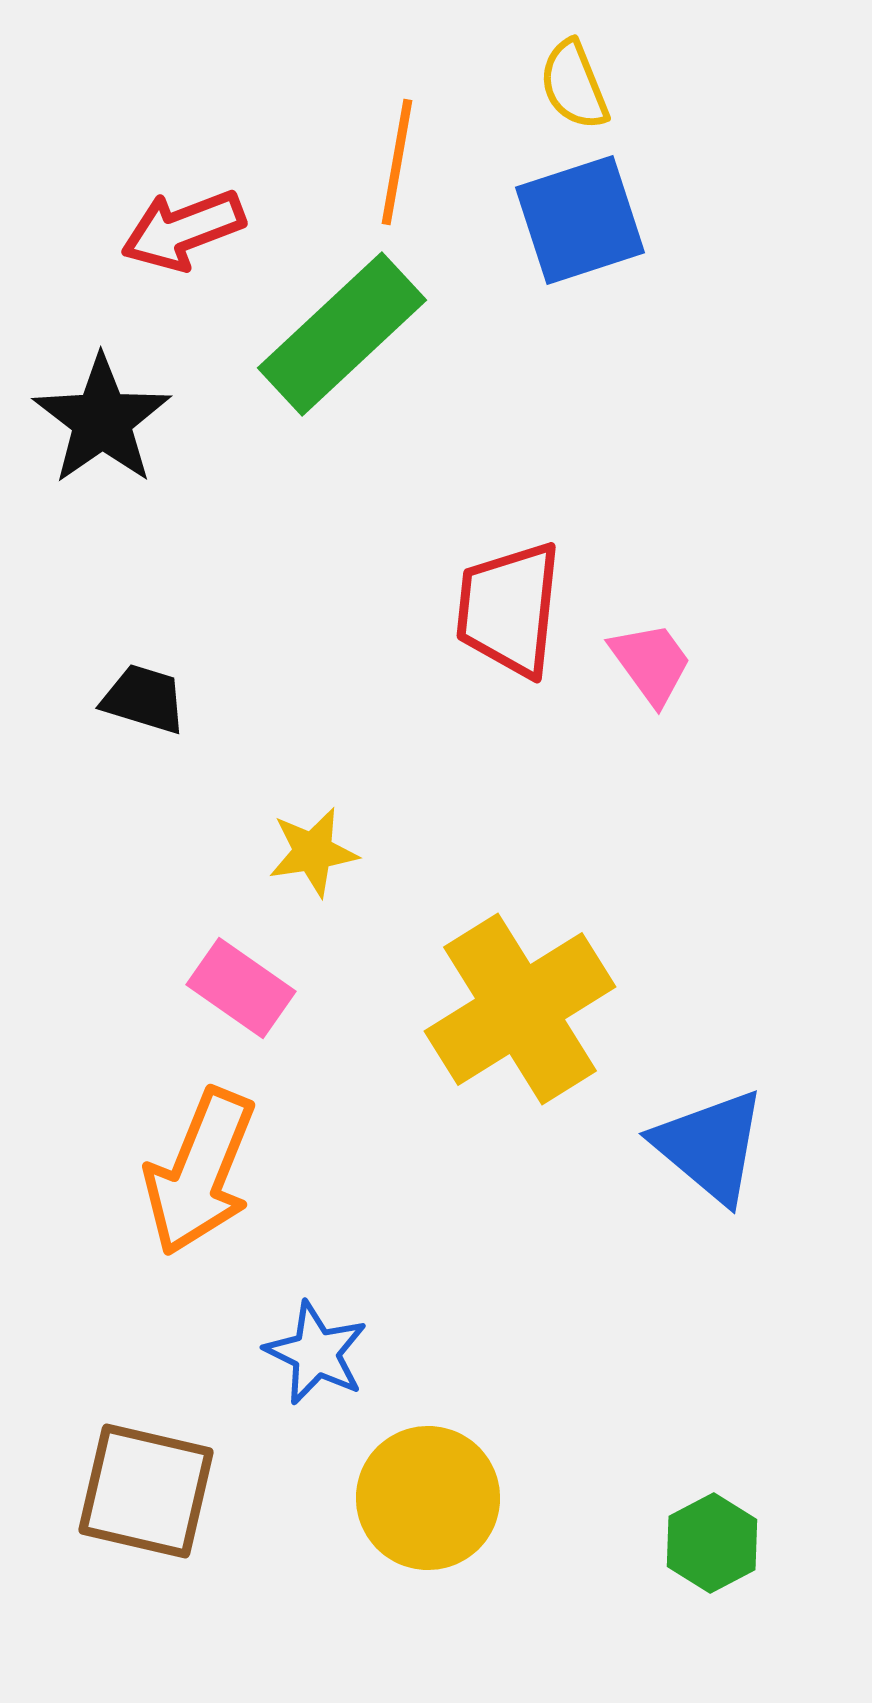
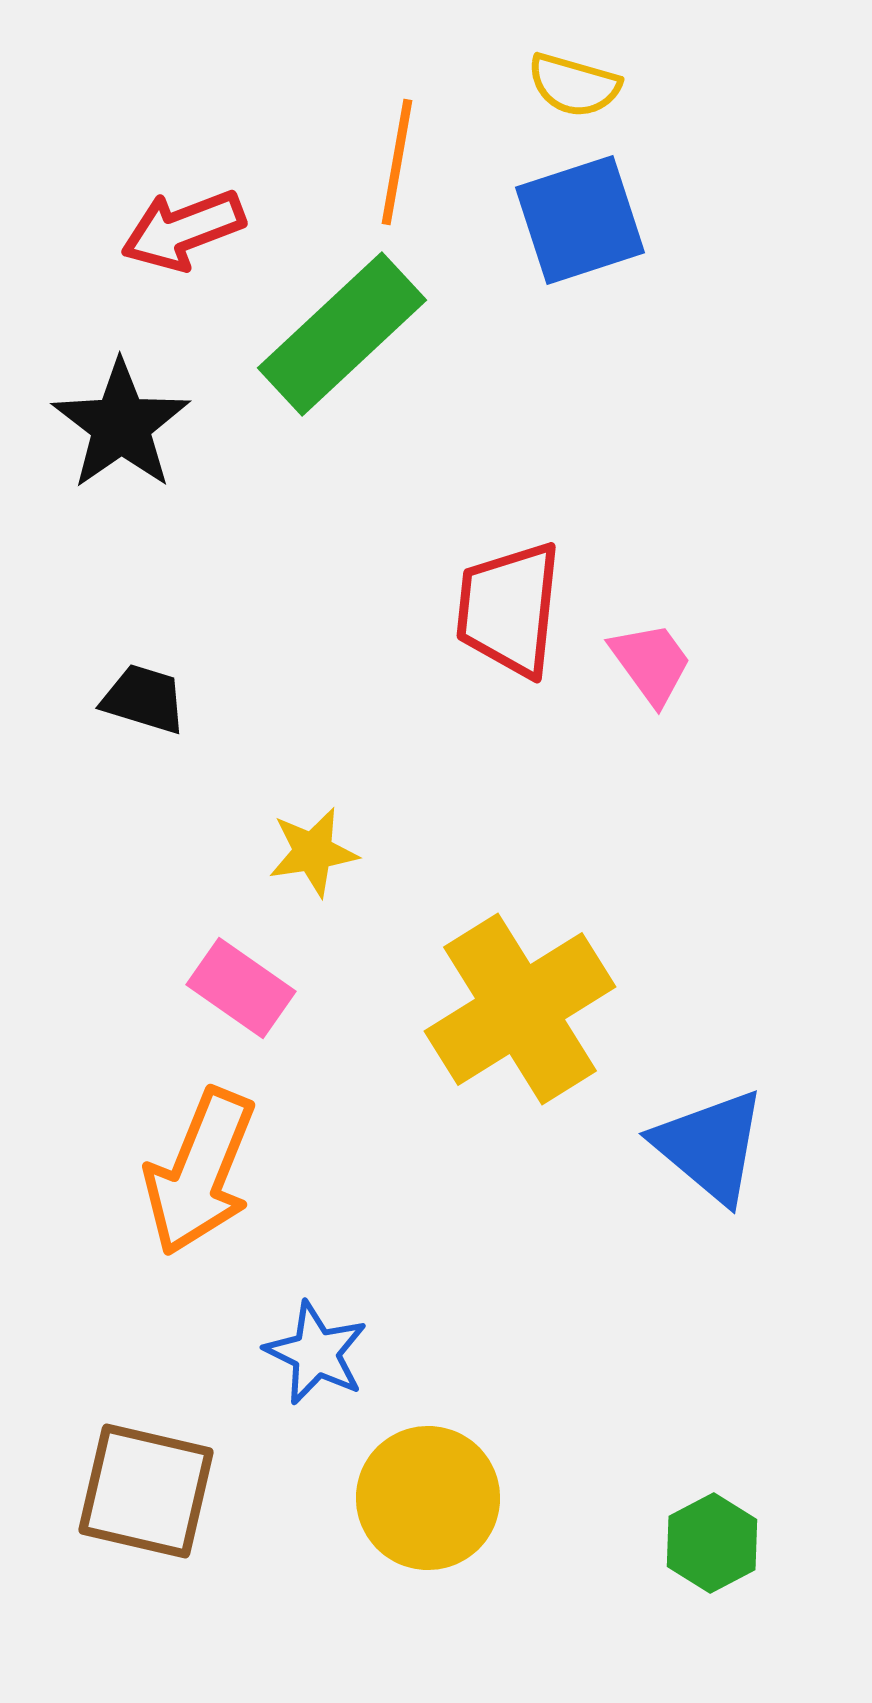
yellow semicircle: rotated 52 degrees counterclockwise
black star: moved 19 px right, 5 px down
